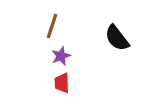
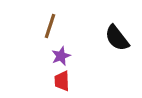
brown line: moved 2 px left
red trapezoid: moved 2 px up
